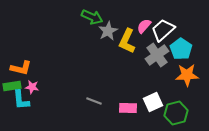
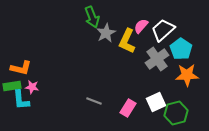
green arrow: rotated 45 degrees clockwise
pink semicircle: moved 3 px left
gray star: moved 2 px left, 2 px down
gray cross: moved 4 px down
white square: moved 3 px right
pink rectangle: rotated 60 degrees counterclockwise
